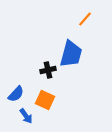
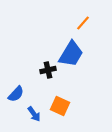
orange line: moved 2 px left, 4 px down
blue trapezoid: rotated 16 degrees clockwise
orange square: moved 15 px right, 6 px down
blue arrow: moved 8 px right, 2 px up
